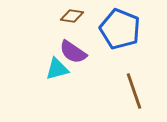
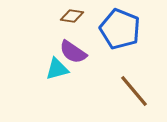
brown line: rotated 21 degrees counterclockwise
